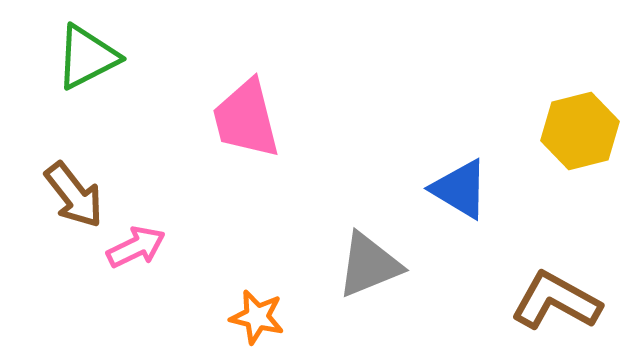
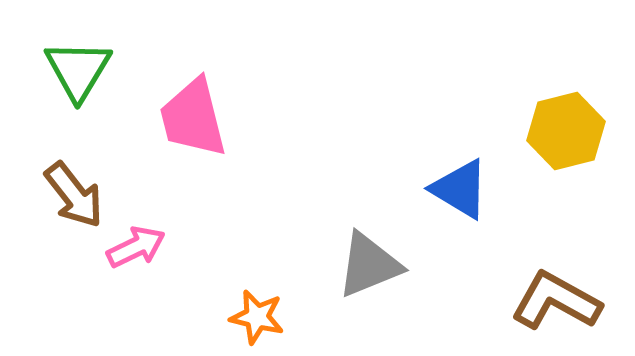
green triangle: moved 9 px left, 13 px down; rotated 32 degrees counterclockwise
pink trapezoid: moved 53 px left, 1 px up
yellow hexagon: moved 14 px left
